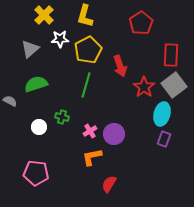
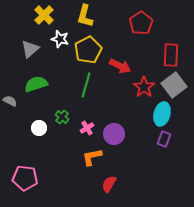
white star: rotated 18 degrees clockwise
red arrow: rotated 45 degrees counterclockwise
green cross: rotated 24 degrees clockwise
white circle: moved 1 px down
pink cross: moved 3 px left, 3 px up
pink pentagon: moved 11 px left, 5 px down
